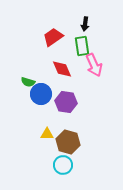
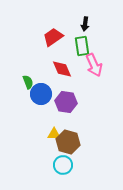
green semicircle: rotated 128 degrees counterclockwise
yellow triangle: moved 7 px right
